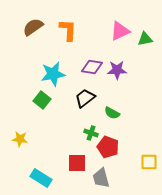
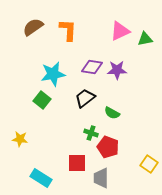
yellow square: moved 2 px down; rotated 36 degrees clockwise
gray trapezoid: rotated 15 degrees clockwise
